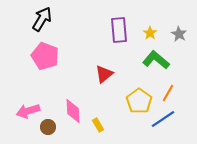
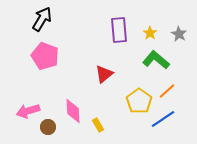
orange line: moved 1 px left, 2 px up; rotated 18 degrees clockwise
